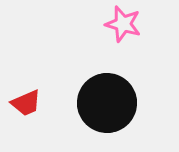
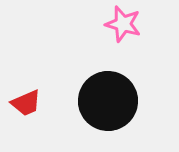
black circle: moved 1 px right, 2 px up
